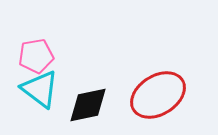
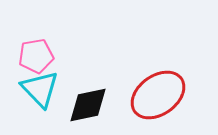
cyan triangle: rotated 9 degrees clockwise
red ellipse: rotated 4 degrees counterclockwise
